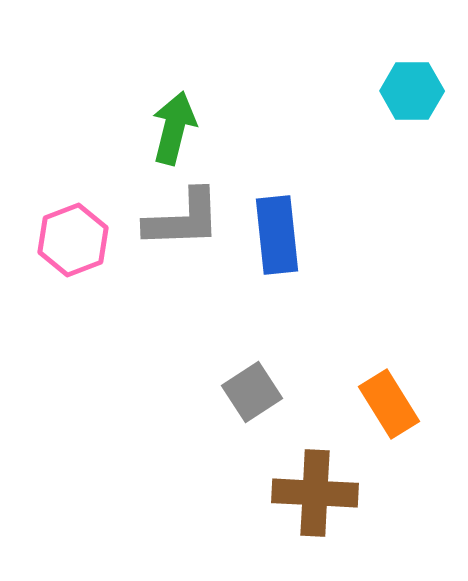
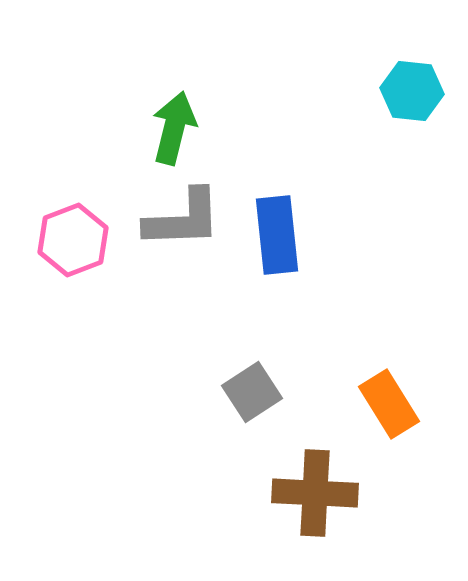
cyan hexagon: rotated 6 degrees clockwise
